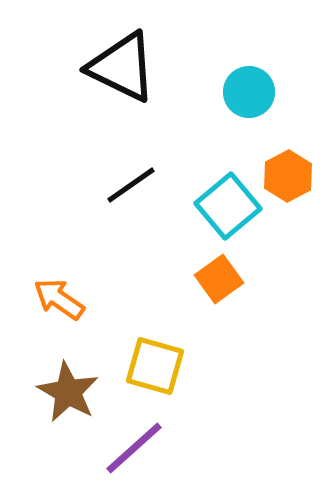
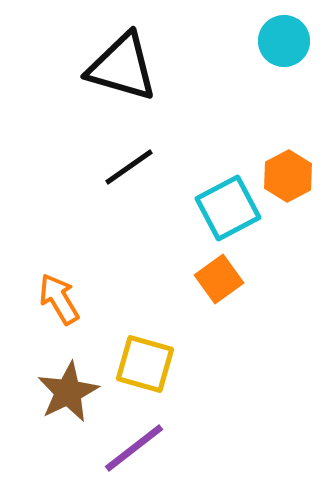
black triangle: rotated 10 degrees counterclockwise
cyan circle: moved 35 px right, 51 px up
black line: moved 2 px left, 18 px up
cyan square: moved 2 px down; rotated 12 degrees clockwise
orange arrow: rotated 24 degrees clockwise
yellow square: moved 10 px left, 2 px up
brown star: rotated 16 degrees clockwise
purple line: rotated 4 degrees clockwise
